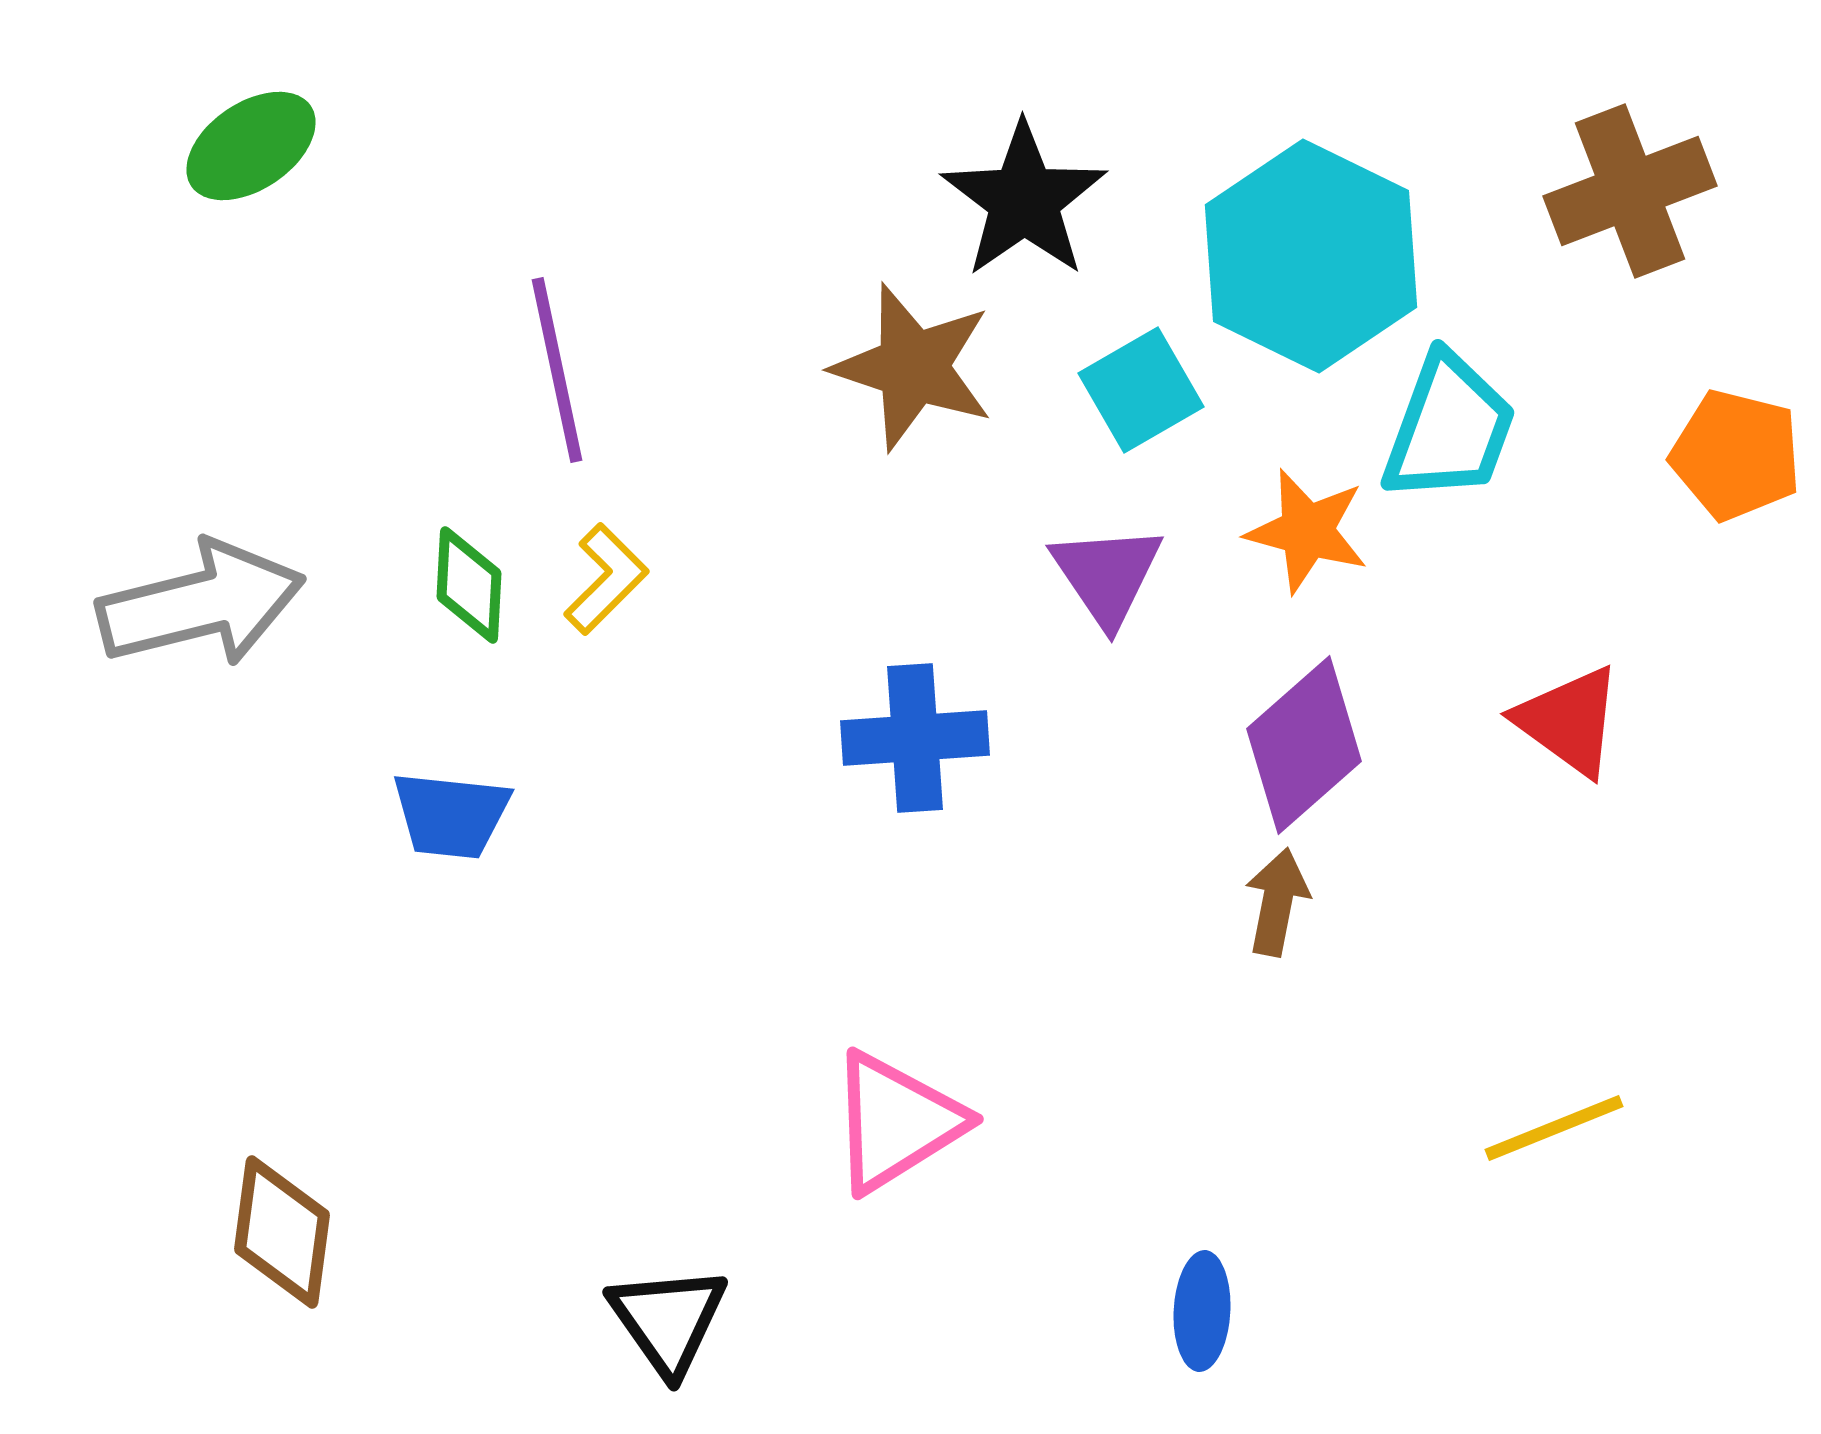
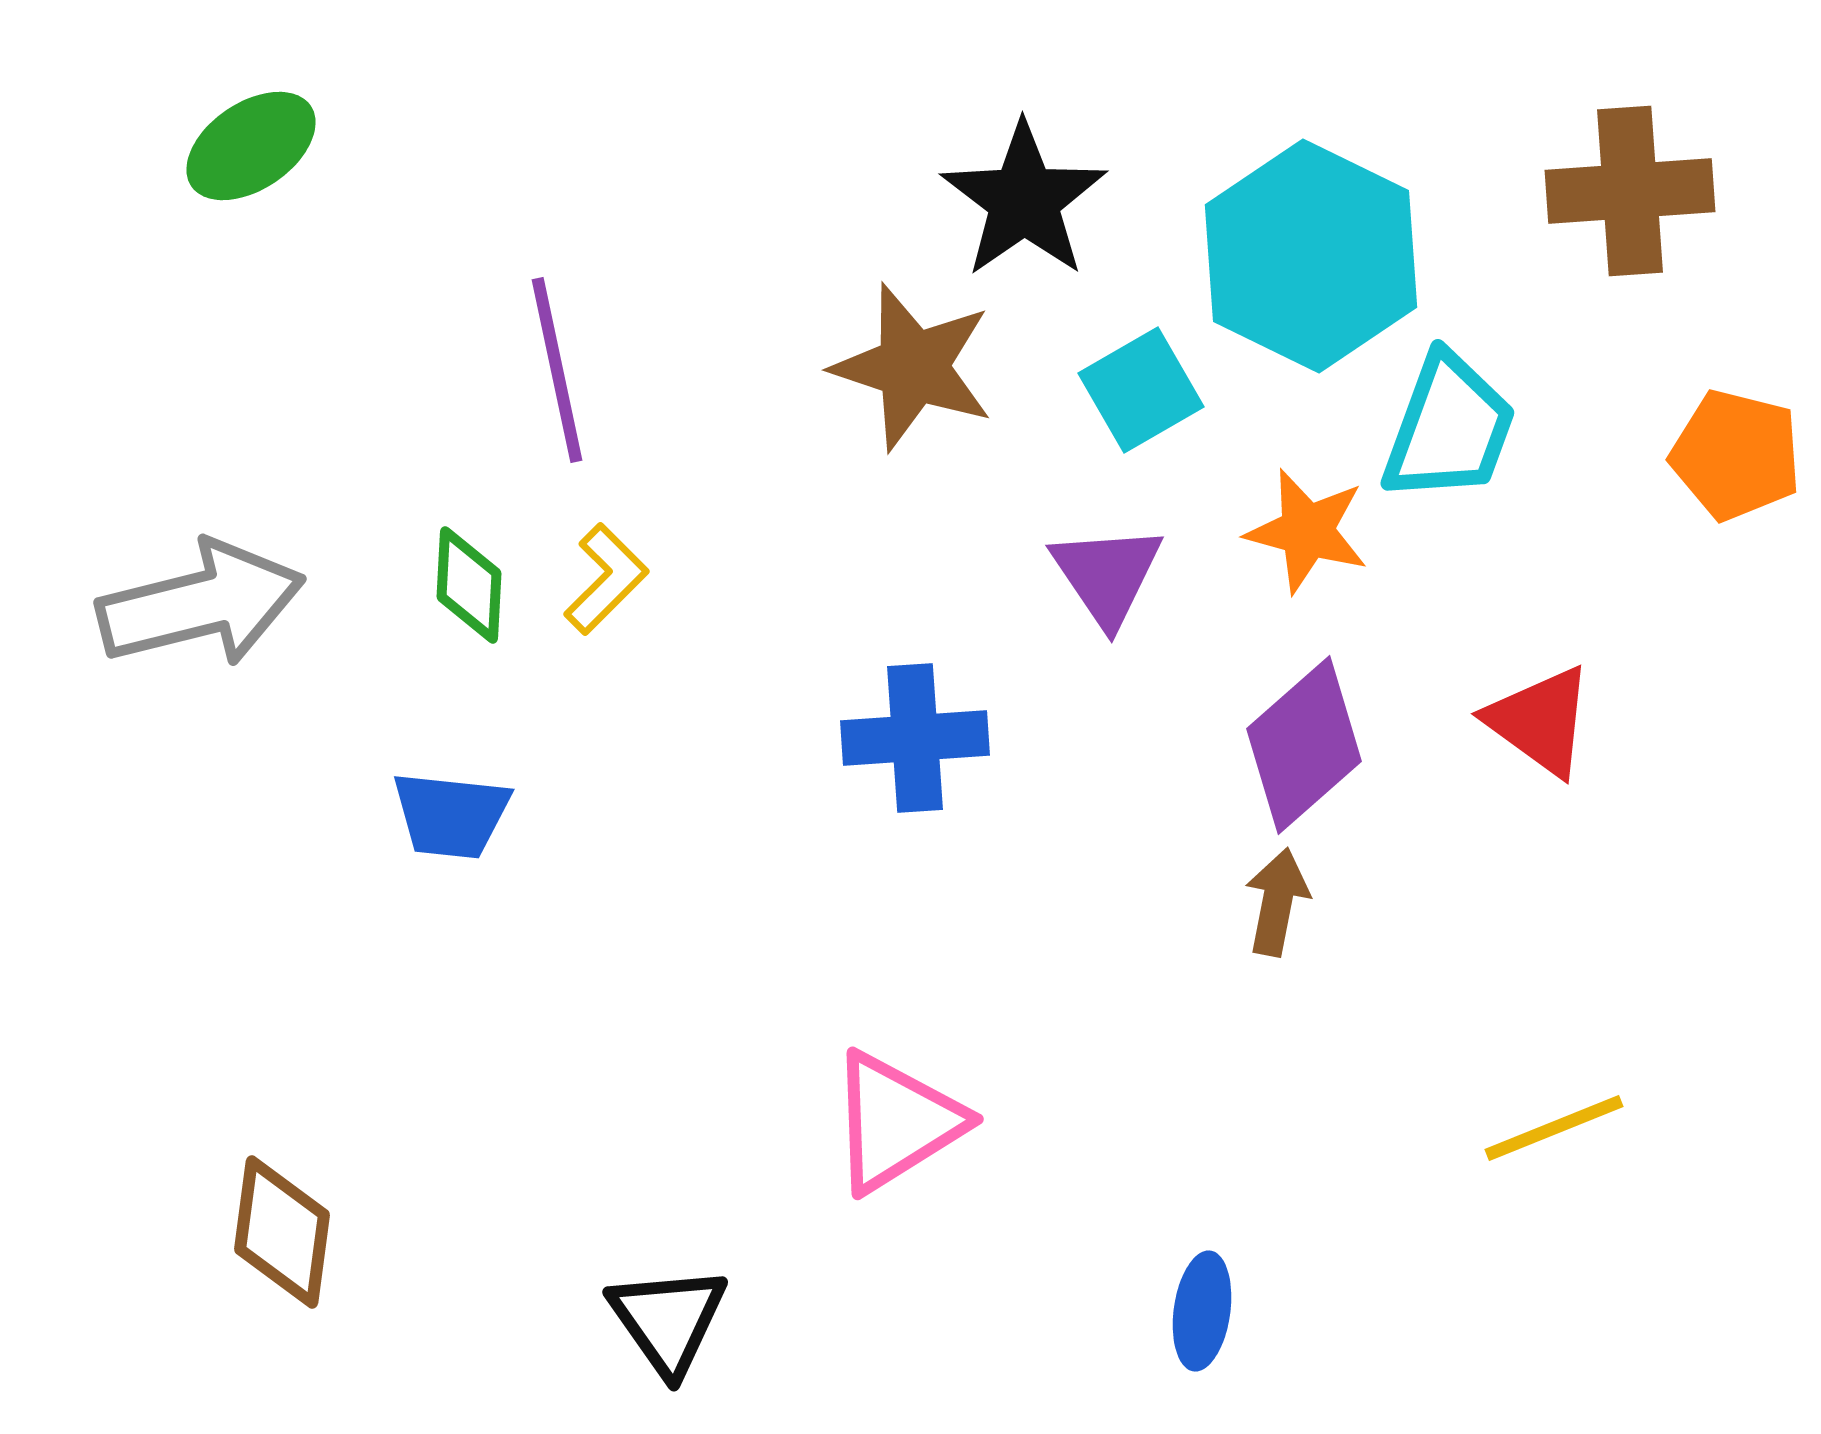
brown cross: rotated 17 degrees clockwise
red triangle: moved 29 px left
blue ellipse: rotated 5 degrees clockwise
